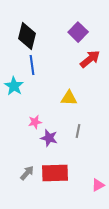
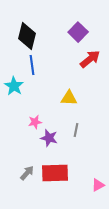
gray line: moved 2 px left, 1 px up
